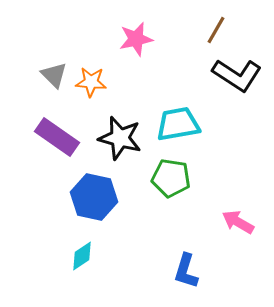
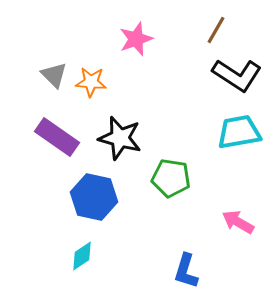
pink star: rotated 8 degrees counterclockwise
cyan trapezoid: moved 61 px right, 8 px down
